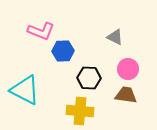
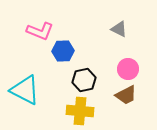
pink L-shape: moved 1 px left
gray triangle: moved 4 px right, 8 px up
black hexagon: moved 5 px left, 2 px down; rotated 15 degrees counterclockwise
brown trapezoid: rotated 145 degrees clockwise
